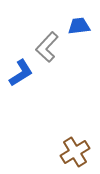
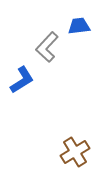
blue L-shape: moved 1 px right, 7 px down
